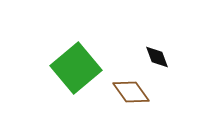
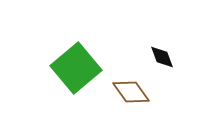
black diamond: moved 5 px right
